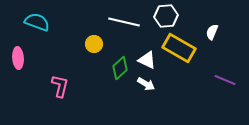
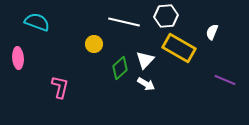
white triangle: moved 2 px left; rotated 48 degrees clockwise
pink L-shape: moved 1 px down
